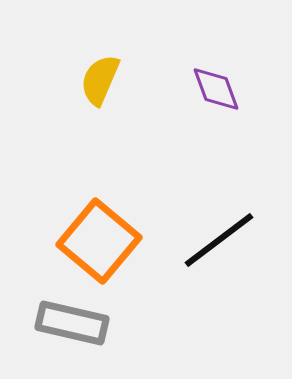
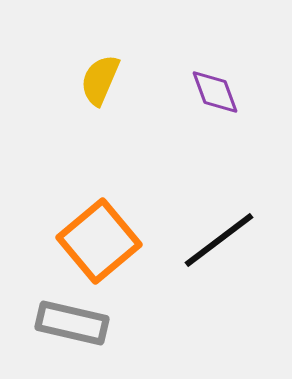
purple diamond: moved 1 px left, 3 px down
orange square: rotated 10 degrees clockwise
